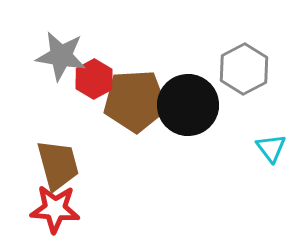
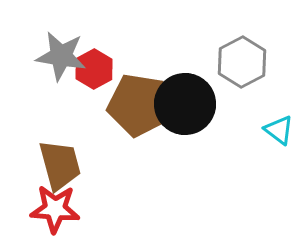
gray hexagon: moved 2 px left, 7 px up
red hexagon: moved 10 px up
brown pentagon: moved 4 px right, 4 px down; rotated 12 degrees clockwise
black circle: moved 3 px left, 1 px up
cyan triangle: moved 8 px right, 18 px up; rotated 16 degrees counterclockwise
brown trapezoid: moved 2 px right
